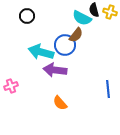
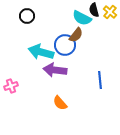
yellow cross: rotated 24 degrees clockwise
blue line: moved 8 px left, 9 px up
